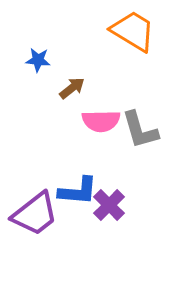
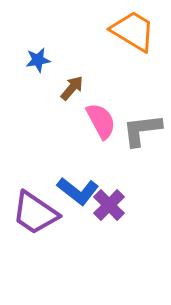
blue star: rotated 15 degrees counterclockwise
brown arrow: rotated 12 degrees counterclockwise
pink semicircle: rotated 117 degrees counterclockwise
gray L-shape: moved 2 px right; rotated 99 degrees clockwise
blue L-shape: rotated 33 degrees clockwise
purple trapezoid: moved 1 px up; rotated 72 degrees clockwise
